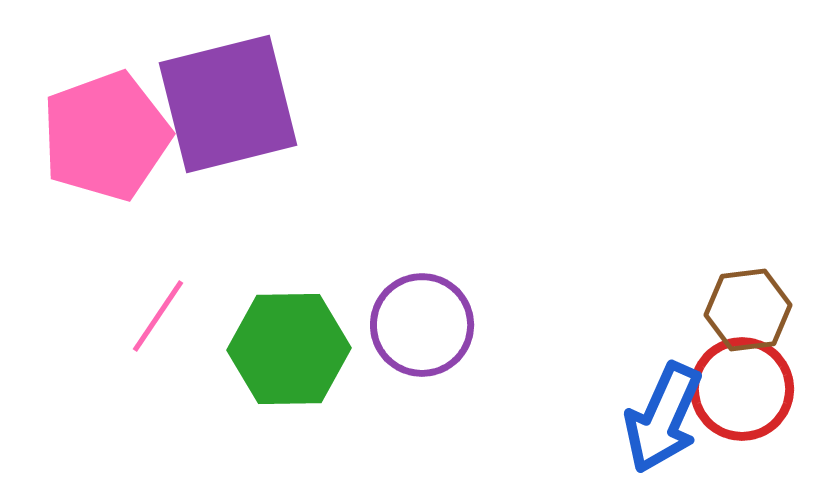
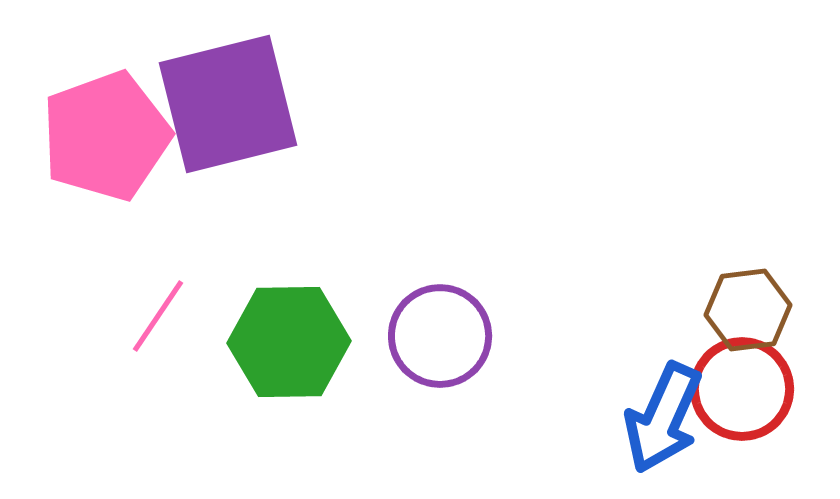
purple circle: moved 18 px right, 11 px down
green hexagon: moved 7 px up
